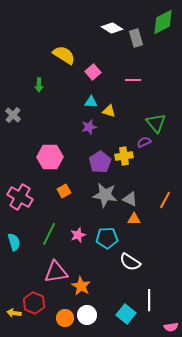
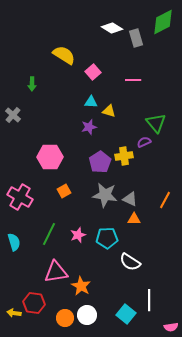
green arrow: moved 7 px left, 1 px up
red hexagon: rotated 15 degrees counterclockwise
